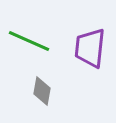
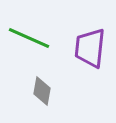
green line: moved 3 px up
